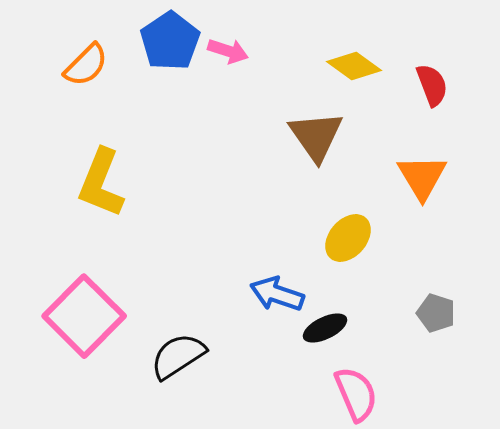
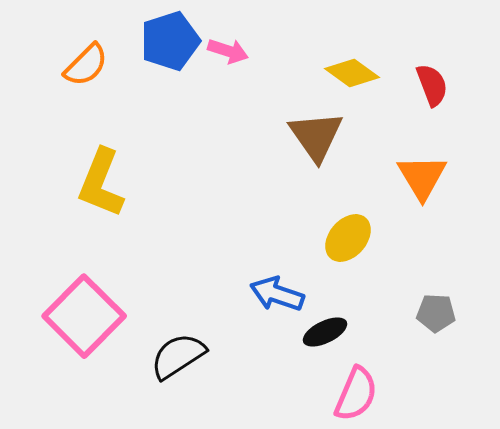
blue pentagon: rotated 16 degrees clockwise
yellow diamond: moved 2 px left, 7 px down
gray pentagon: rotated 15 degrees counterclockwise
black ellipse: moved 4 px down
pink semicircle: rotated 46 degrees clockwise
